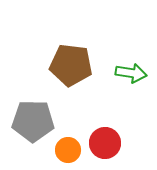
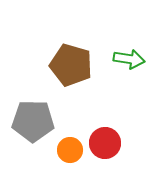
brown pentagon: rotated 9 degrees clockwise
green arrow: moved 2 px left, 14 px up
orange circle: moved 2 px right
